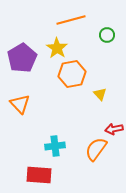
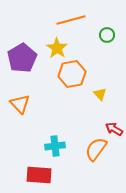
red arrow: rotated 42 degrees clockwise
